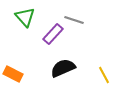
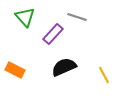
gray line: moved 3 px right, 3 px up
black semicircle: moved 1 px right, 1 px up
orange rectangle: moved 2 px right, 4 px up
